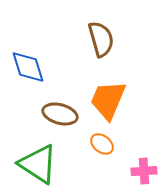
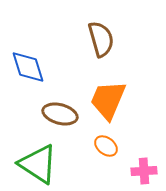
orange ellipse: moved 4 px right, 2 px down
